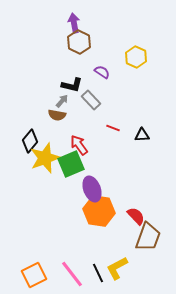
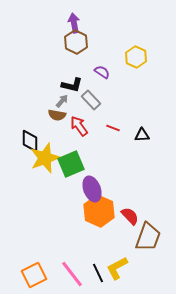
brown hexagon: moved 3 px left
black diamond: rotated 40 degrees counterclockwise
red arrow: moved 19 px up
orange hexagon: rotated 16 degrees clockwise
red semicircle: moved 6 px left
